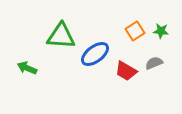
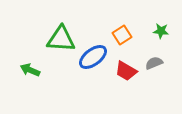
orange square: moved 13 px left, 4 px down
green triangle: moved 3 px down
blue ellipse: moved 2 px left, 3 px down
green arrow: moved 3 px right, 2 px down
